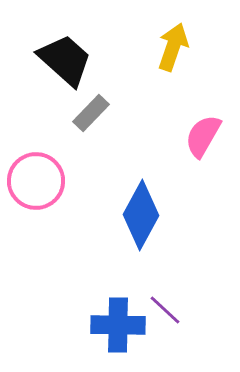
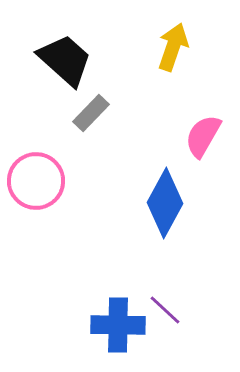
blue diamond: moved 24 px right, 12 px up
